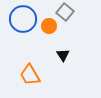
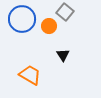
blue circle: moved 1 px left
orange trapezoid: rotated 150 degrees clockwise
